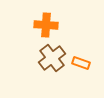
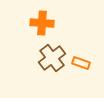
orange cross: moved 4 px left, 2 px up
